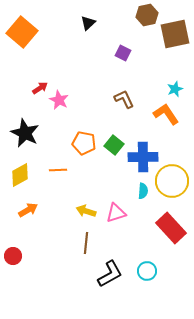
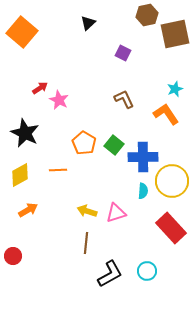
orange pentagon: rotated 20 degrees clockwise
yellow arrow: moved 1 px right
